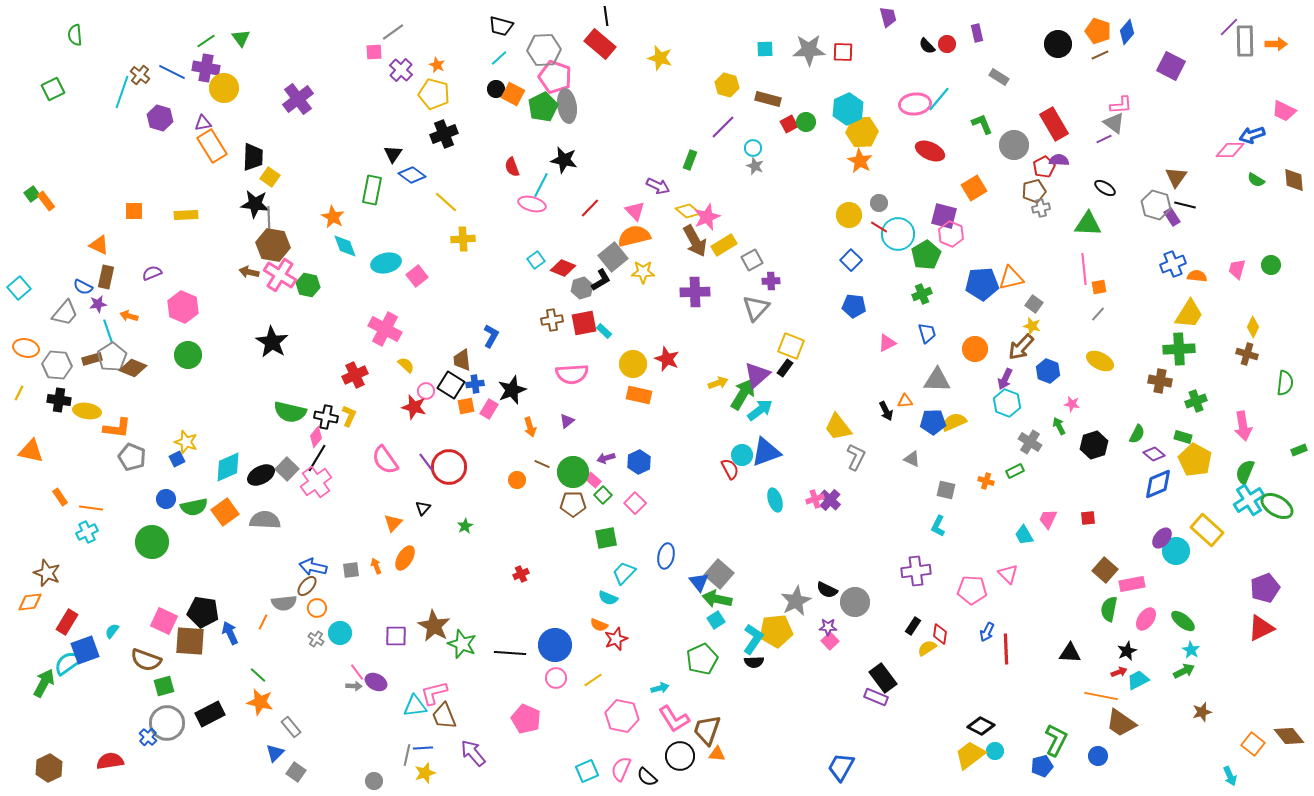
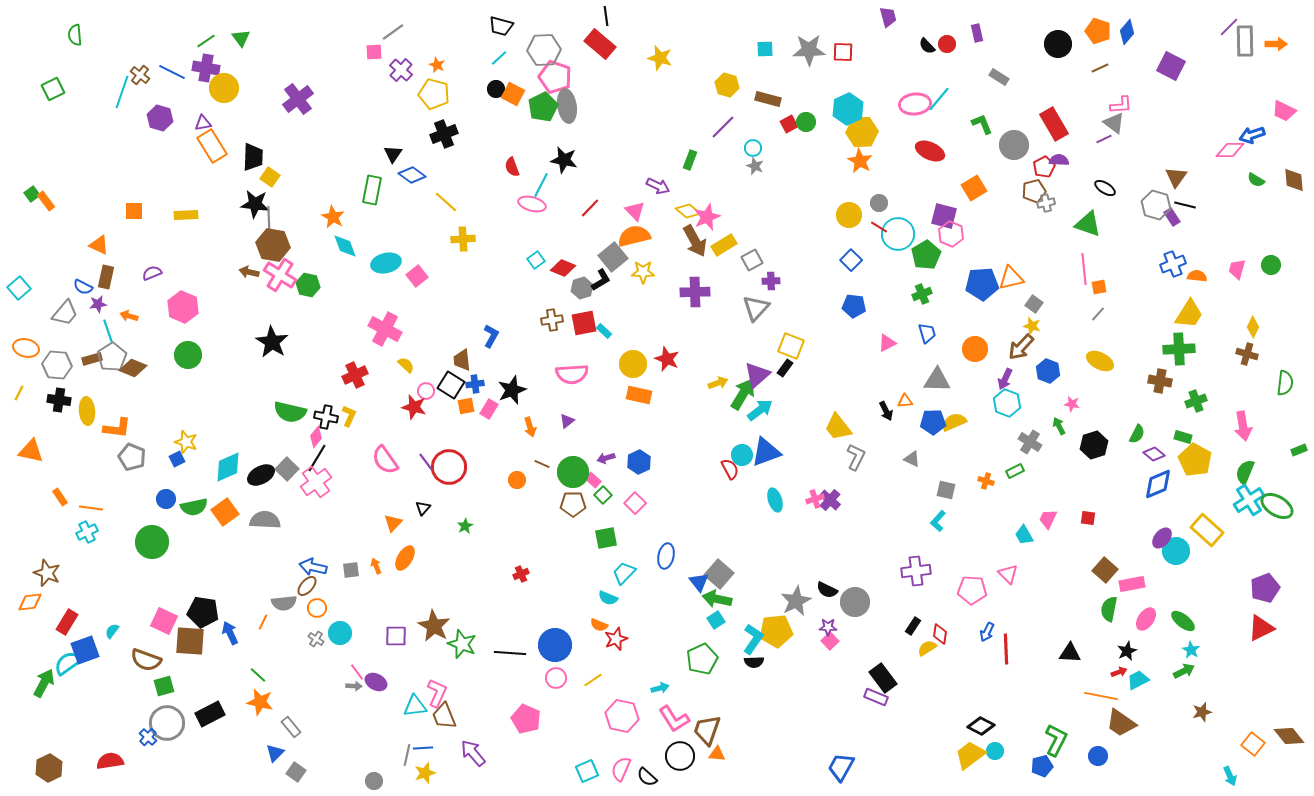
brown line at (1100, 55): moved 13 px down
gray cross at (1041, 208): moved 5 px right, 5 px up
green triangle at (1088, 224): rotated 16 degrees clockwise
yellow ellipse at (87, 411): rotated 76 degrees clockwise
red square at (1088, 518): rotated 14 degrees clockwise
cyan L-shape at (938, 526): moved 5 px up; rotated 15 degrees clockwise
pink L-shape at (434, 693): moved 3 px right; rotated 128 degrees clockwise
